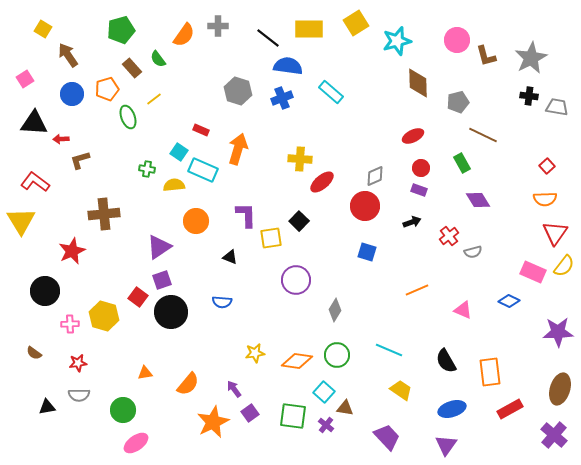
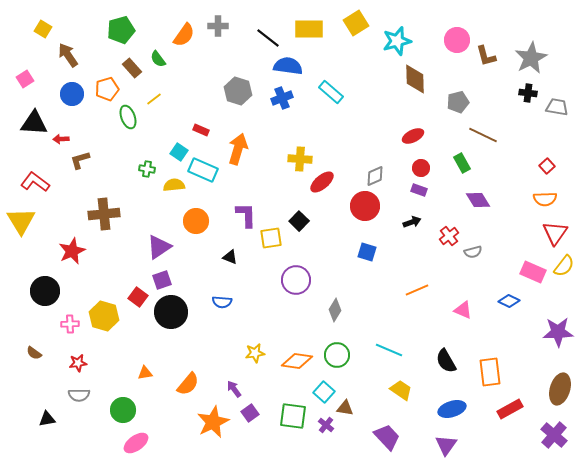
brown diamond at (418, 83): moved 3 px left, 4 px up
black cross at (529, 96): moved 1 px left, 3 px up
black triangle at (47, 407): moved 12 px down
